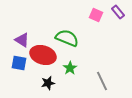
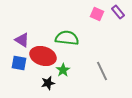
pink square: moved 1 px right, 1 px up
green semicircle: rotated 15 degrees counterclockwise
red ellipse: moved 1 px down
green star: moved 7 px left, 2 px down
gray line: moved 10 px up
